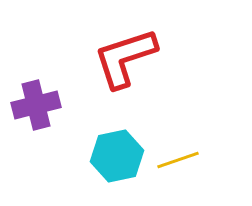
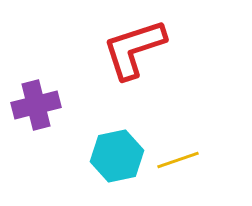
red L-shape: moved 9 px right, 9 px up
